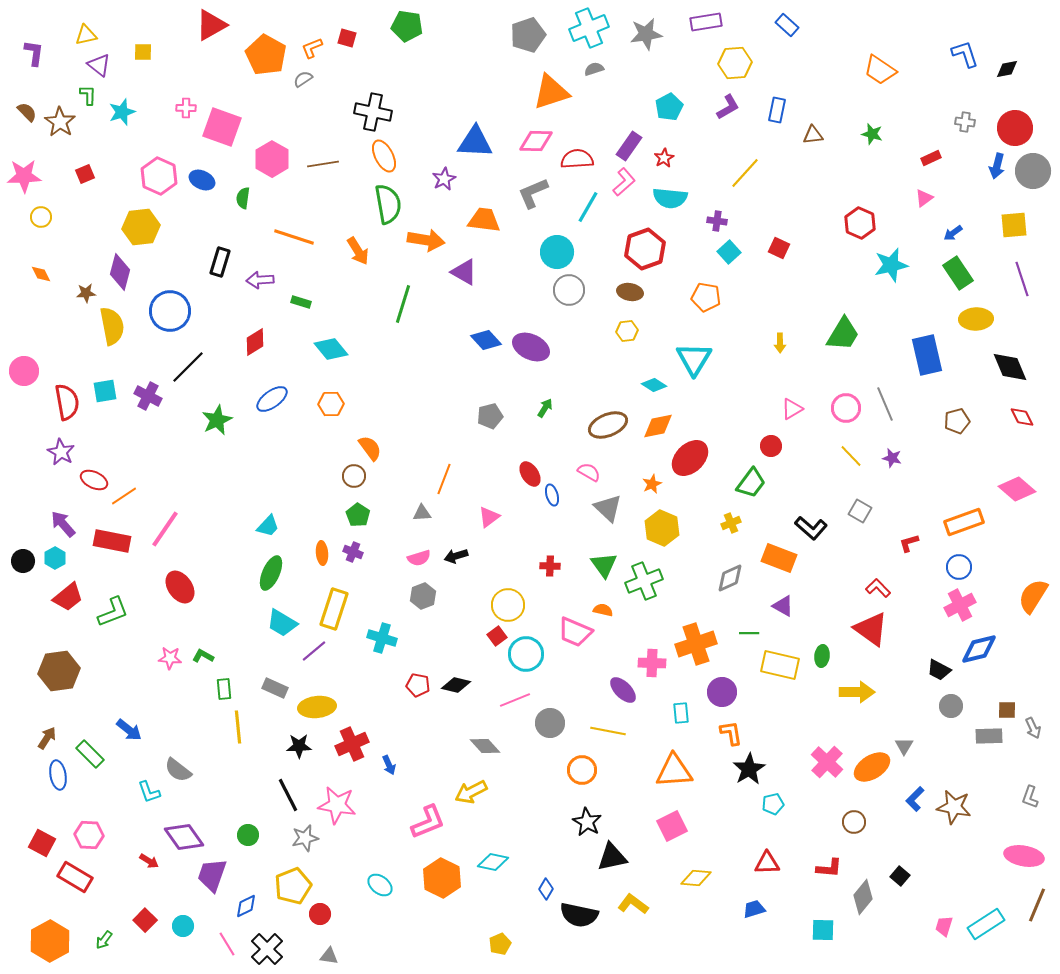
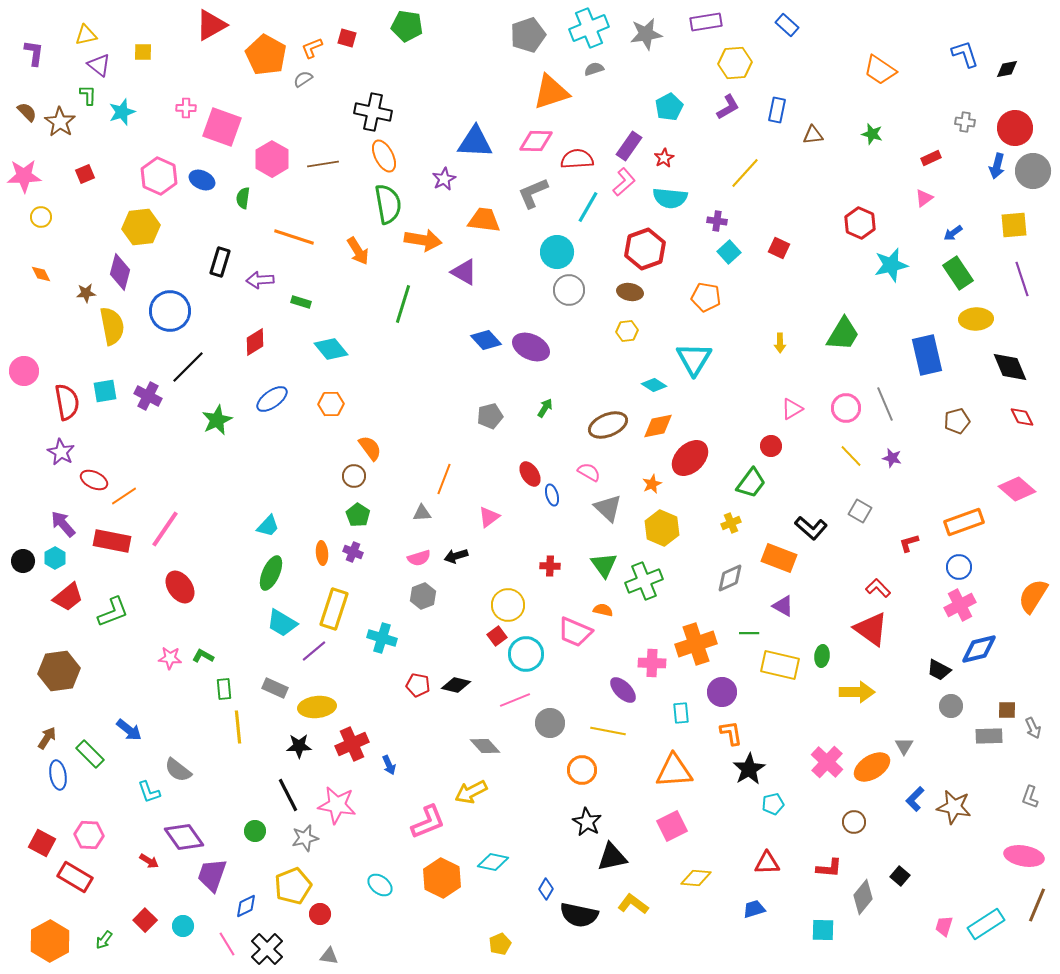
orange arrow at (426, 240): moved 3 px left
green circle at (248, 835): moved 7 px right, 4 px up
